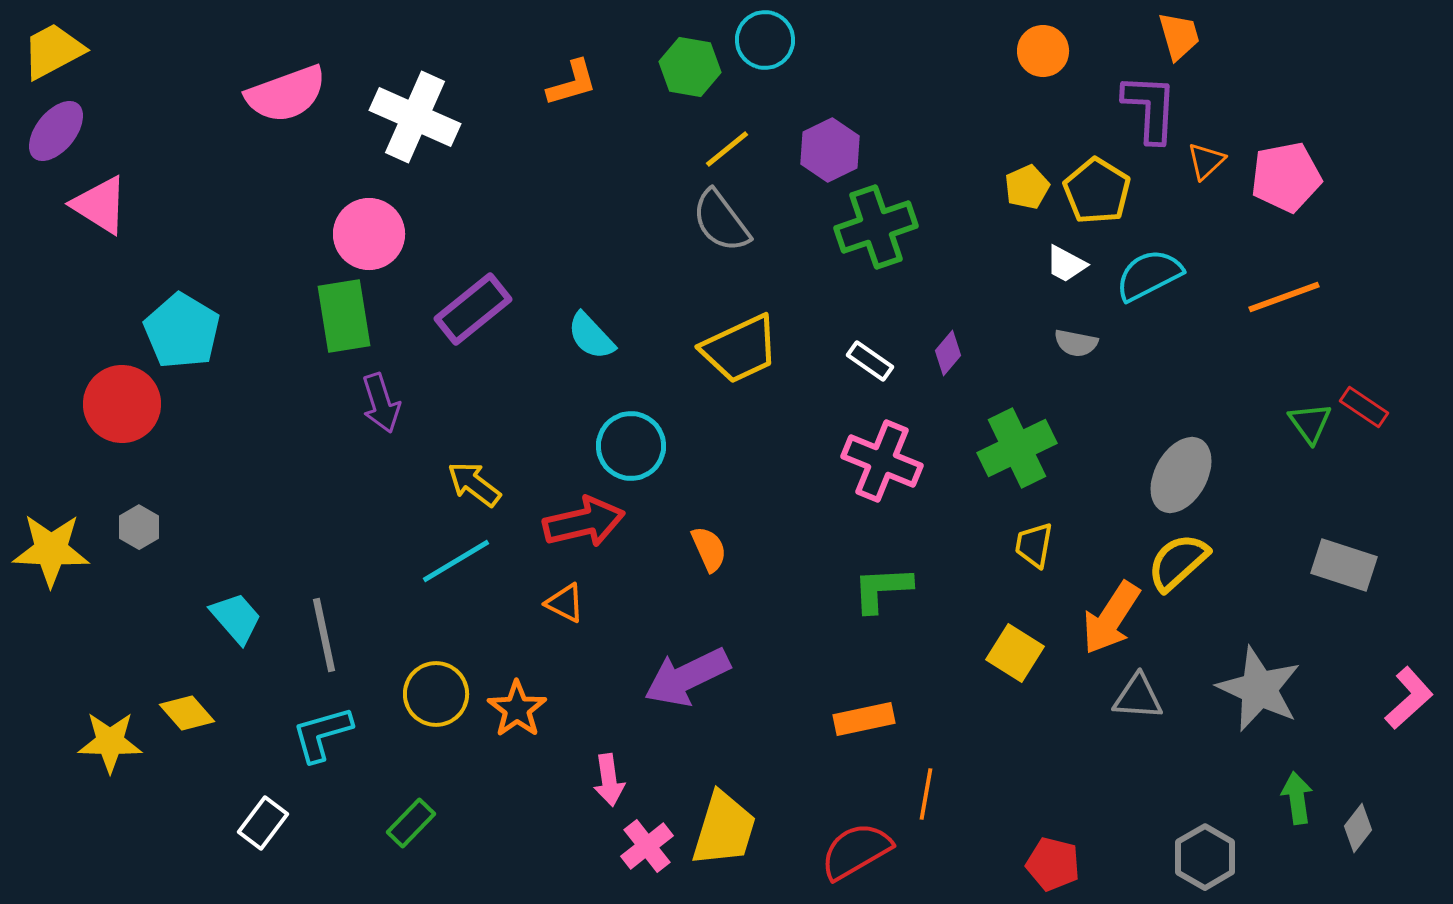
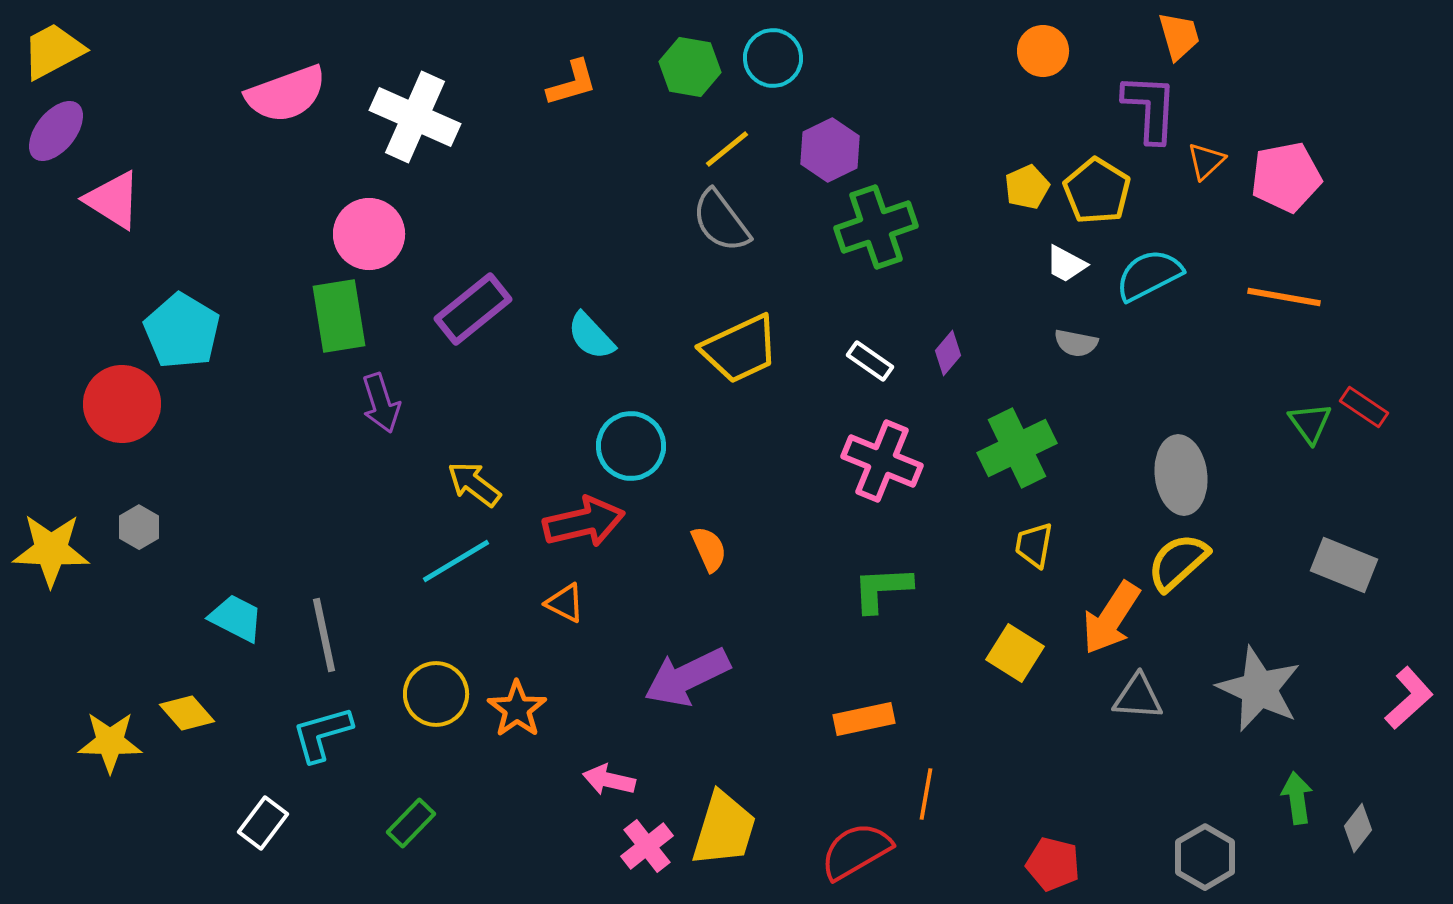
cyan circle at (765, 40): moved 8 px right, 18 px down
pink triangle at (100, 205): moved 13 px right, 5 px up
orange line at (1284, 297): rotated 30 degrees clockwise
green rectangle at (344, 316): moved 5 px left
gray ellipse at (1181, 475): rotated 36 degrees counterclockwise
gray rectangle at (1344, 565): rotated 4 degrees clockwise
cyan trapezoid at (236, 618): rotated 22 degrees counterclockwise
pink arrow at (609, 780): rotated 111 degrees clockwise
